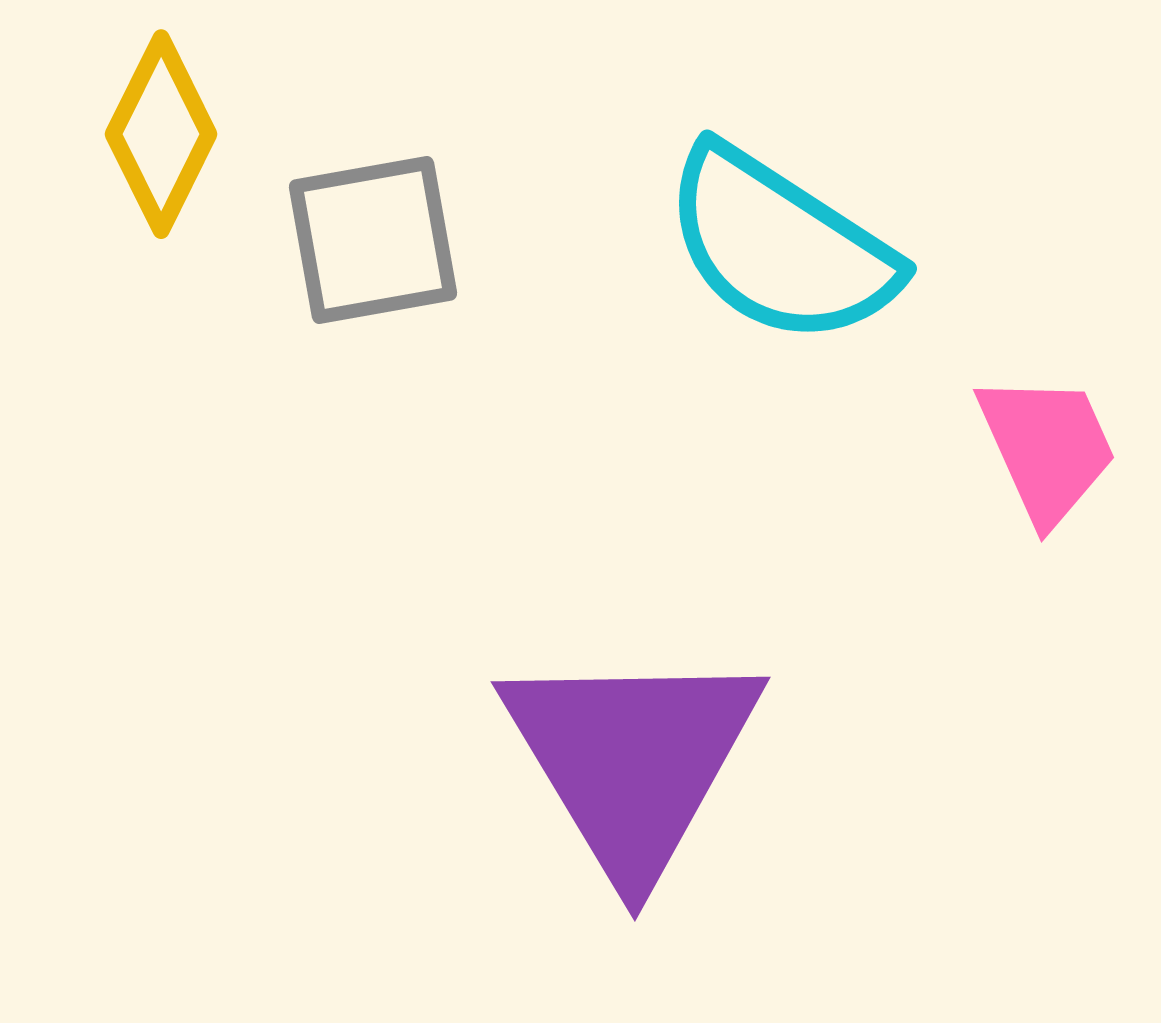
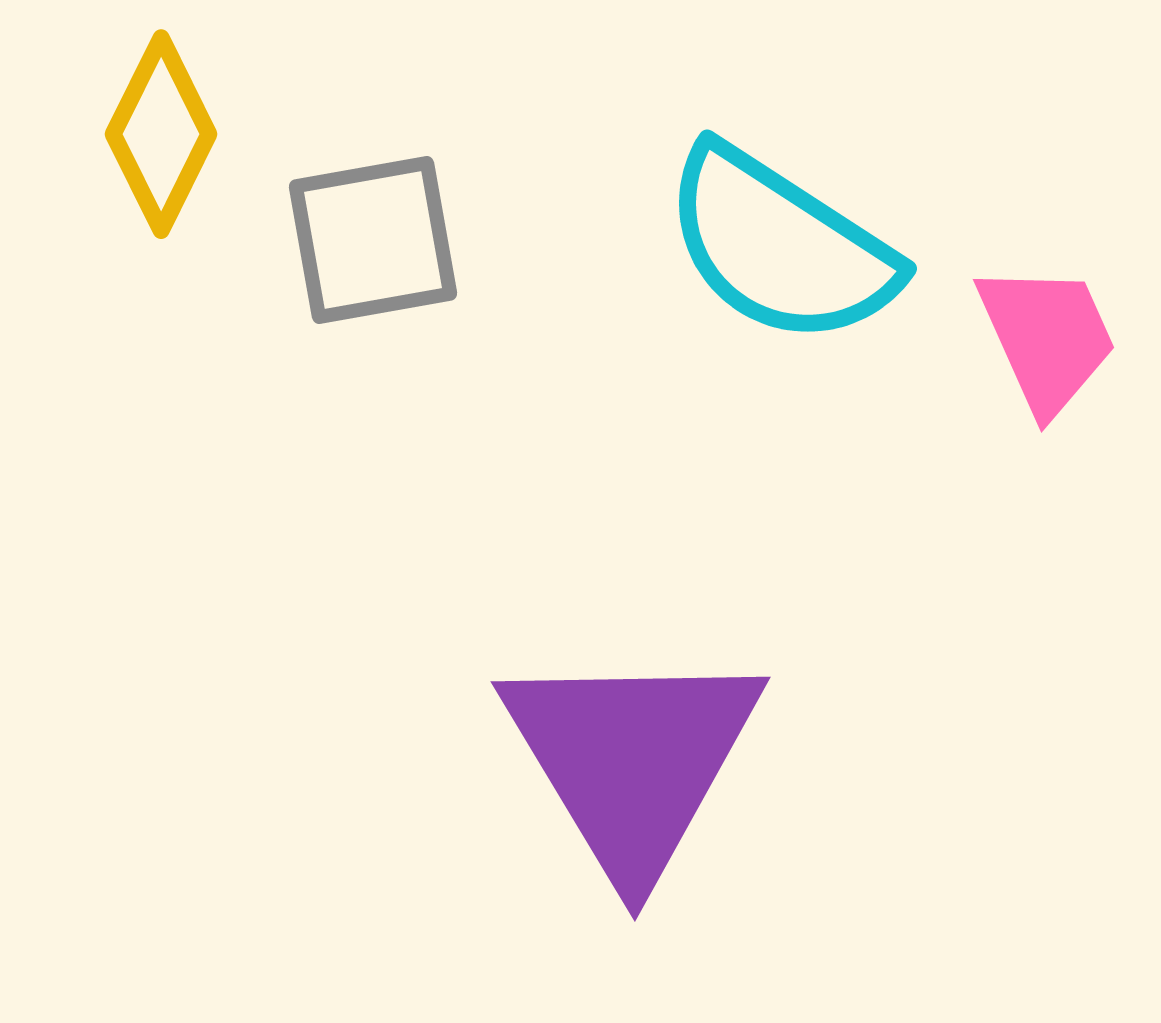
pink trapezoid: moved 110 px up
